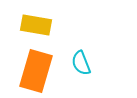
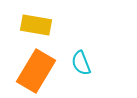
orange rectangle: rotated 15 degrees clockwise
